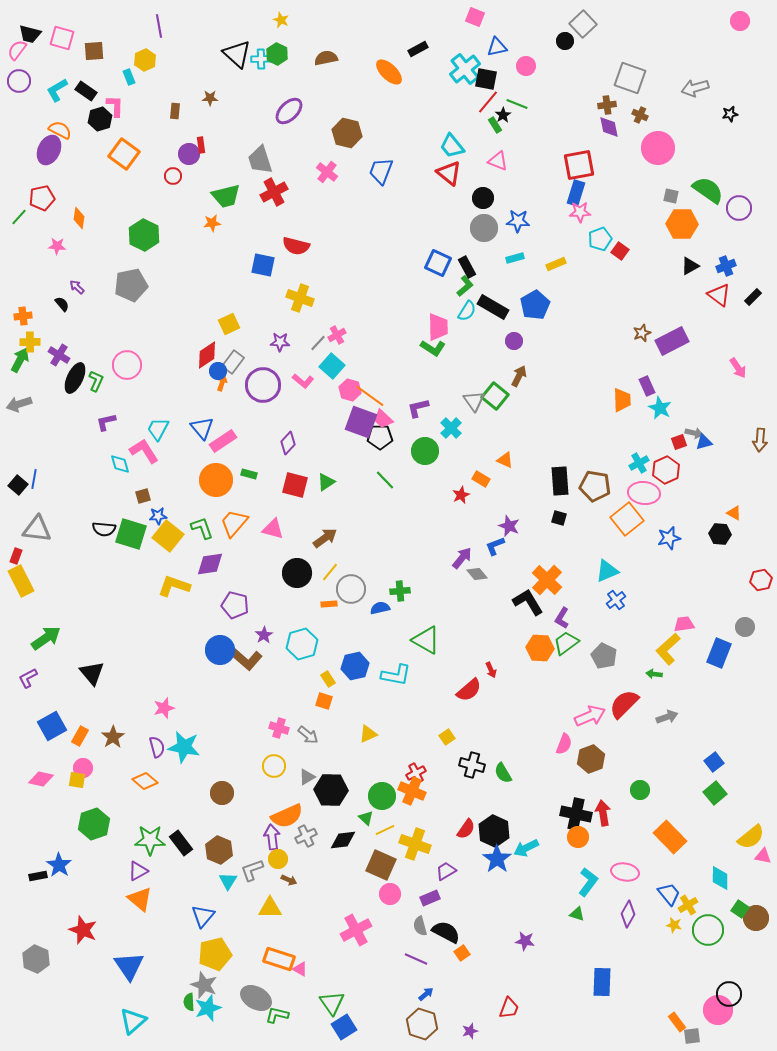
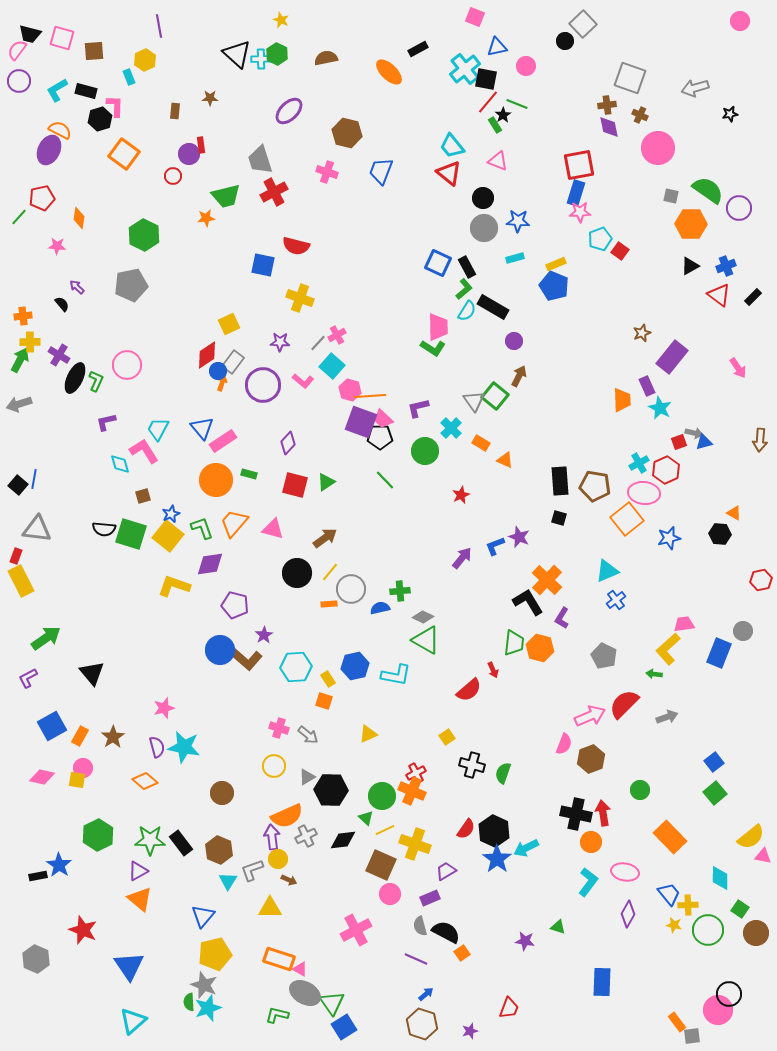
black rectangle at (86, 91): rotated 20 degrees counterclockwise
pink cross at (327, 172): rotated 20 degrees counterclockwise
orange star at (212, 223): moved 6 px left, 5 px up
orange hexagon at (682, 224): moved 9 px right
green L-shape at (465, 286): moved 1 px left, 3 px down
blue pentagon at (535, 305): moved 19 px right, 19 px up; rotated 20 degrees counterclockwise
purple rectangle at (672, 341): moved 16 px down; rotated 24 degrees counterclockwise
orange line at (370, 396): rotated 40 degrees counterclockwise
orange rectangle at (481, 479): moved 36 px up
blue star at (158, 516): moved 13 px right, 2 px up; rotated 18 degrees counterclockwise
purple star at (509, 526): moved 10 px right, 11 px down
gray diamond at (477, 574): moved 54 px left, 43 px down; rotated 25 degrees counterclockwise
gray circle at (745, 627): moved 2 px left, 4 px down
green trapezoid at (566, 643): moved 52 px left; rotated 132 degrees clockwise
cyan hexagon at (302, 644): moved 6 px left, 23 px down; rotated 12 degrees clockwise
orange hexagon at (540, 648): rotated 12 degrees clockwise
red arrow at (491, 670): moved 2 px right
green semicircle at (503, 773): rotated 50 degrees clockwise
pink diamond at (41, 779): moved 1 px right, 2 px up
green hexagon at (94, 824): moved 4 px right, 11 px down; rotated 8 degrees counterclockwise
orange circle at (578, 837): moved 13 px right, 5 px down
yellow cross at (688, 905): rotated 30 degrees clockwise
green triangle at (577, 914): moved 19 px left, 13 px down
brown circle at (756, 918): moved 15 px down
gray ellipse at (256, 998): moved 49 px right, 5 px up
